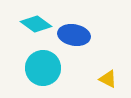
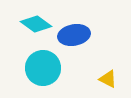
blue ellipse: rotated 20 degrees counterclockwise
